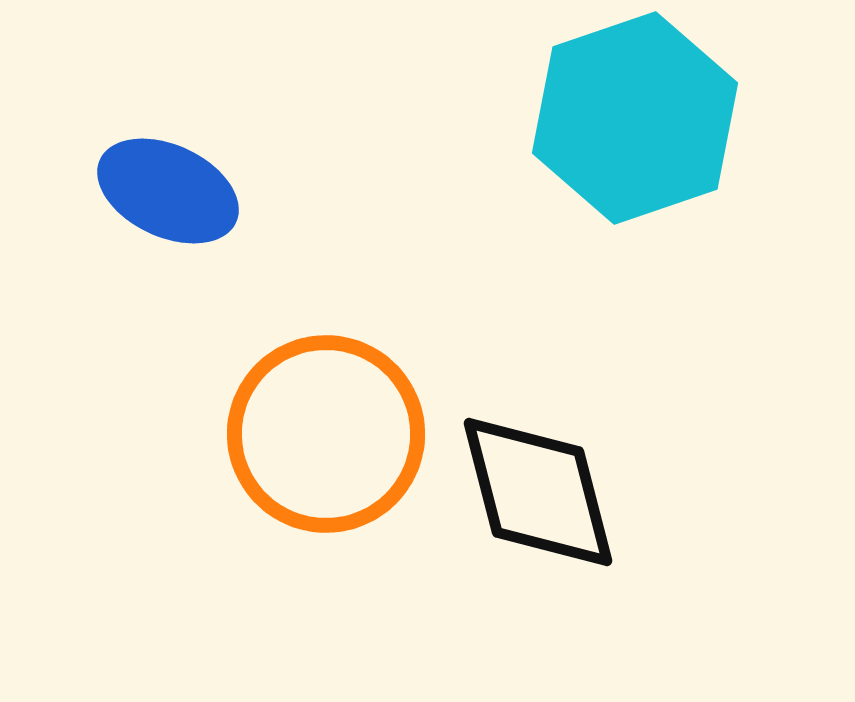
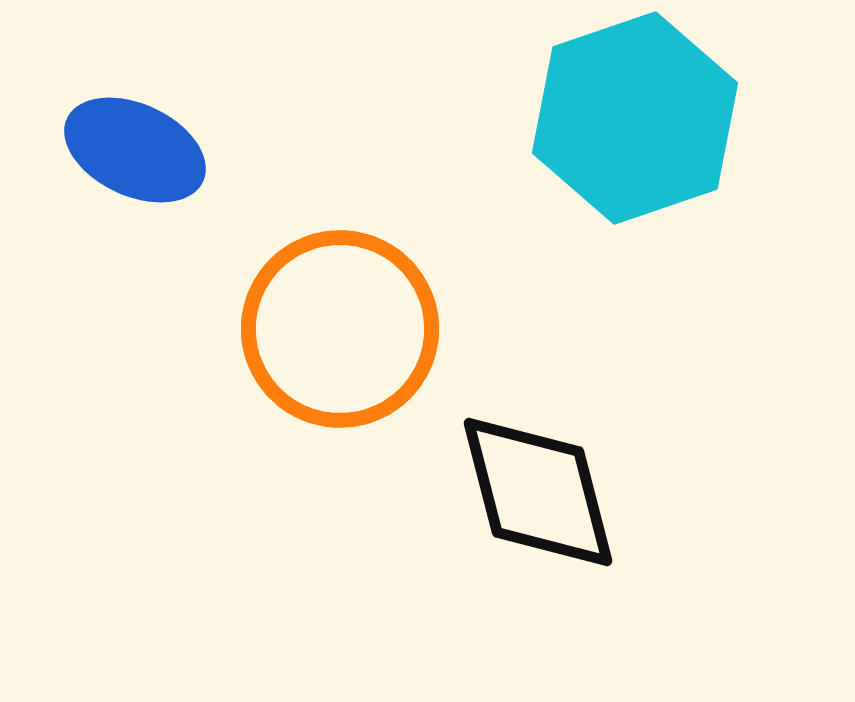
blue ellipse: moved 33 px left, 41 px up
orange circle: moved 14 px right, 105 px up
